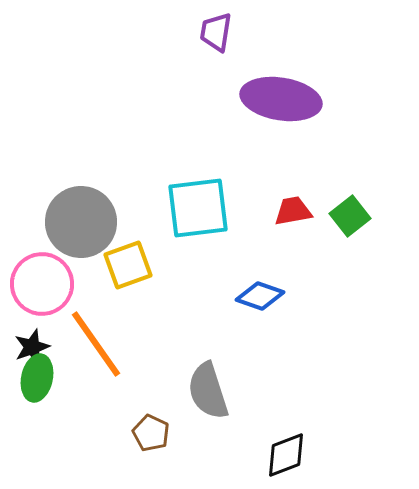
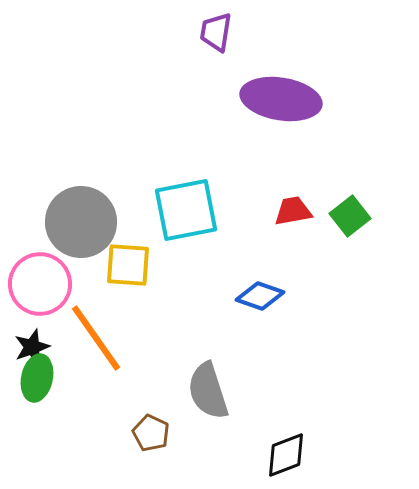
cyan square: moved 12 px left, 2 px down; rotated 4 degrees counterclockwise
yellow square: rotated 24 degrees clockwise
pink circle: moved 2 px left
orange line: moved 6 px up
